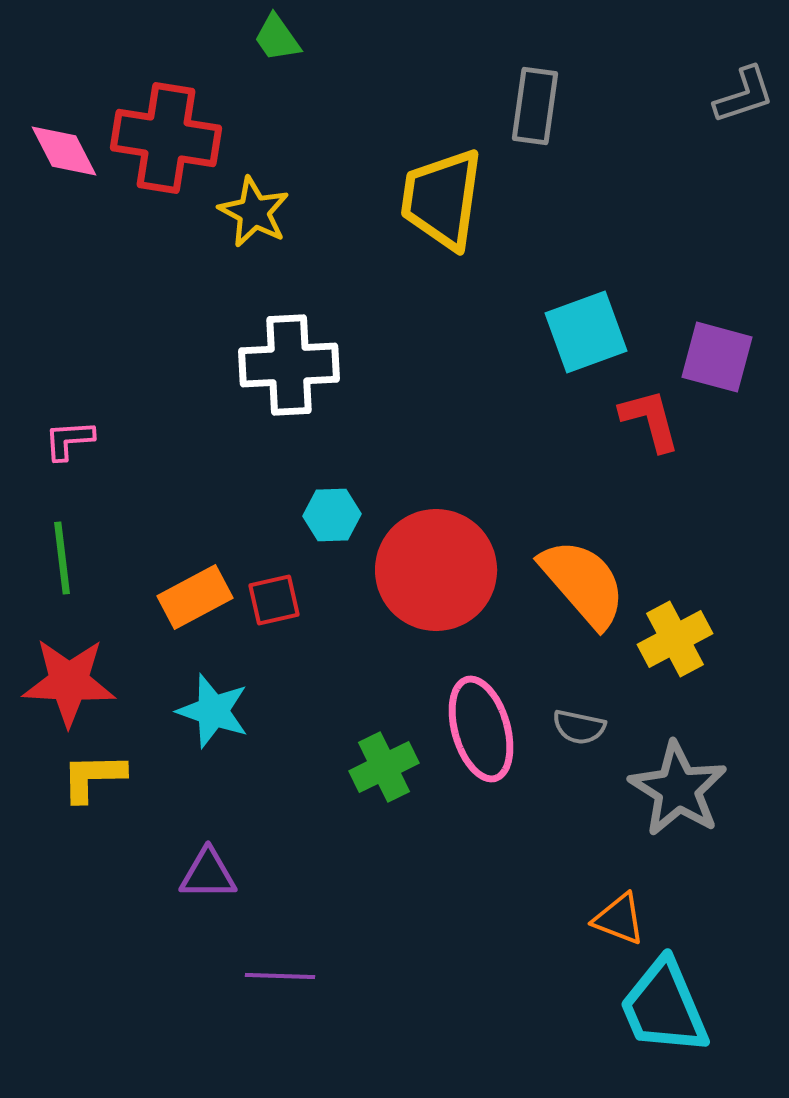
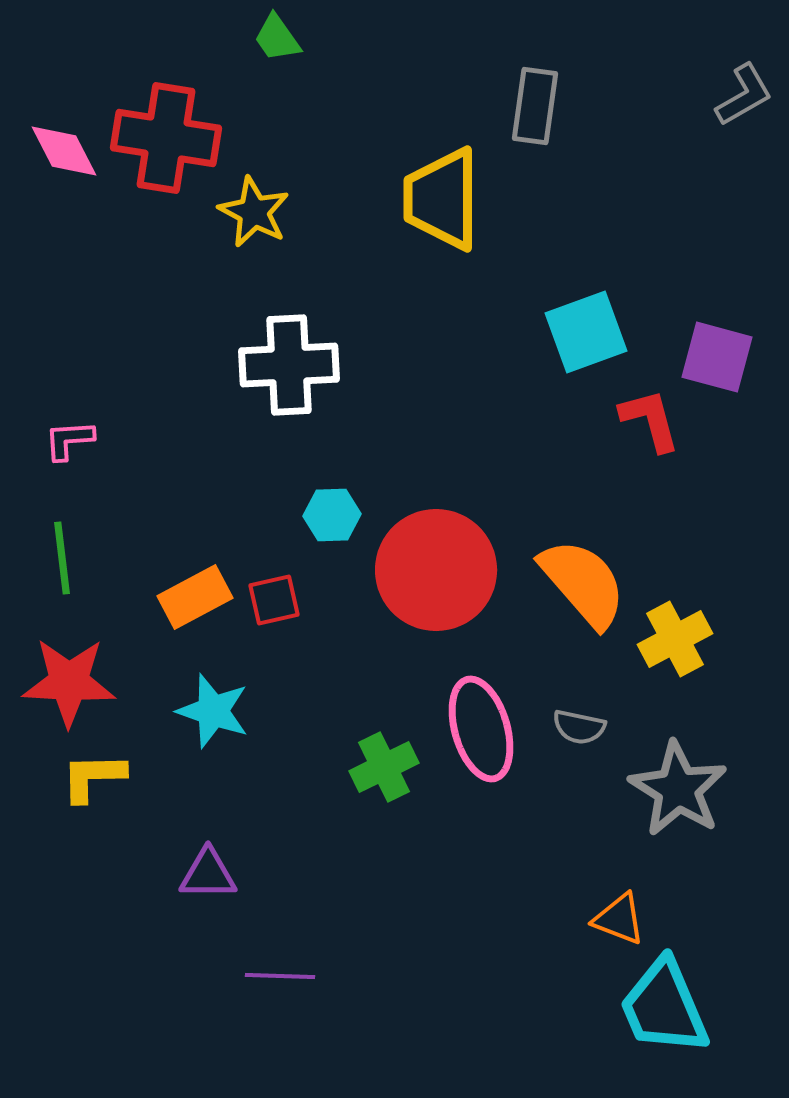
gray L-shape: rotated 12 degrees counterclockwise
yellow trapezoid: rotated 8 degrees counterclockwise
